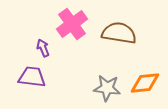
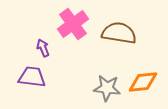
pink cross: moved 1 px right
orange diamond: moved 2 px left, 1 px up
